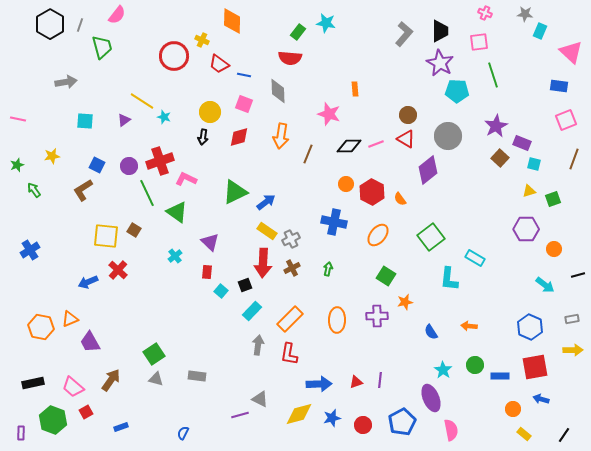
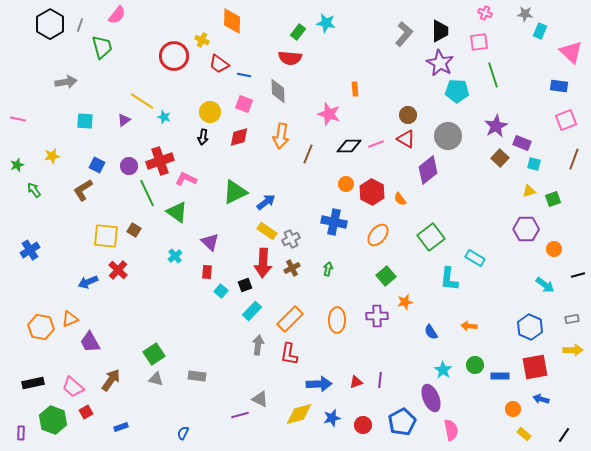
green square at (386, 276): rotated 18 degrees clockwise
